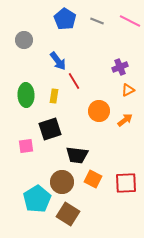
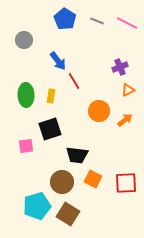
pink line: moved 3 px left, 2 px down
yellow rectangle: moved 3 px left
cyan pentagon: moved 7 px down; rotated 16 degrees clockwise
